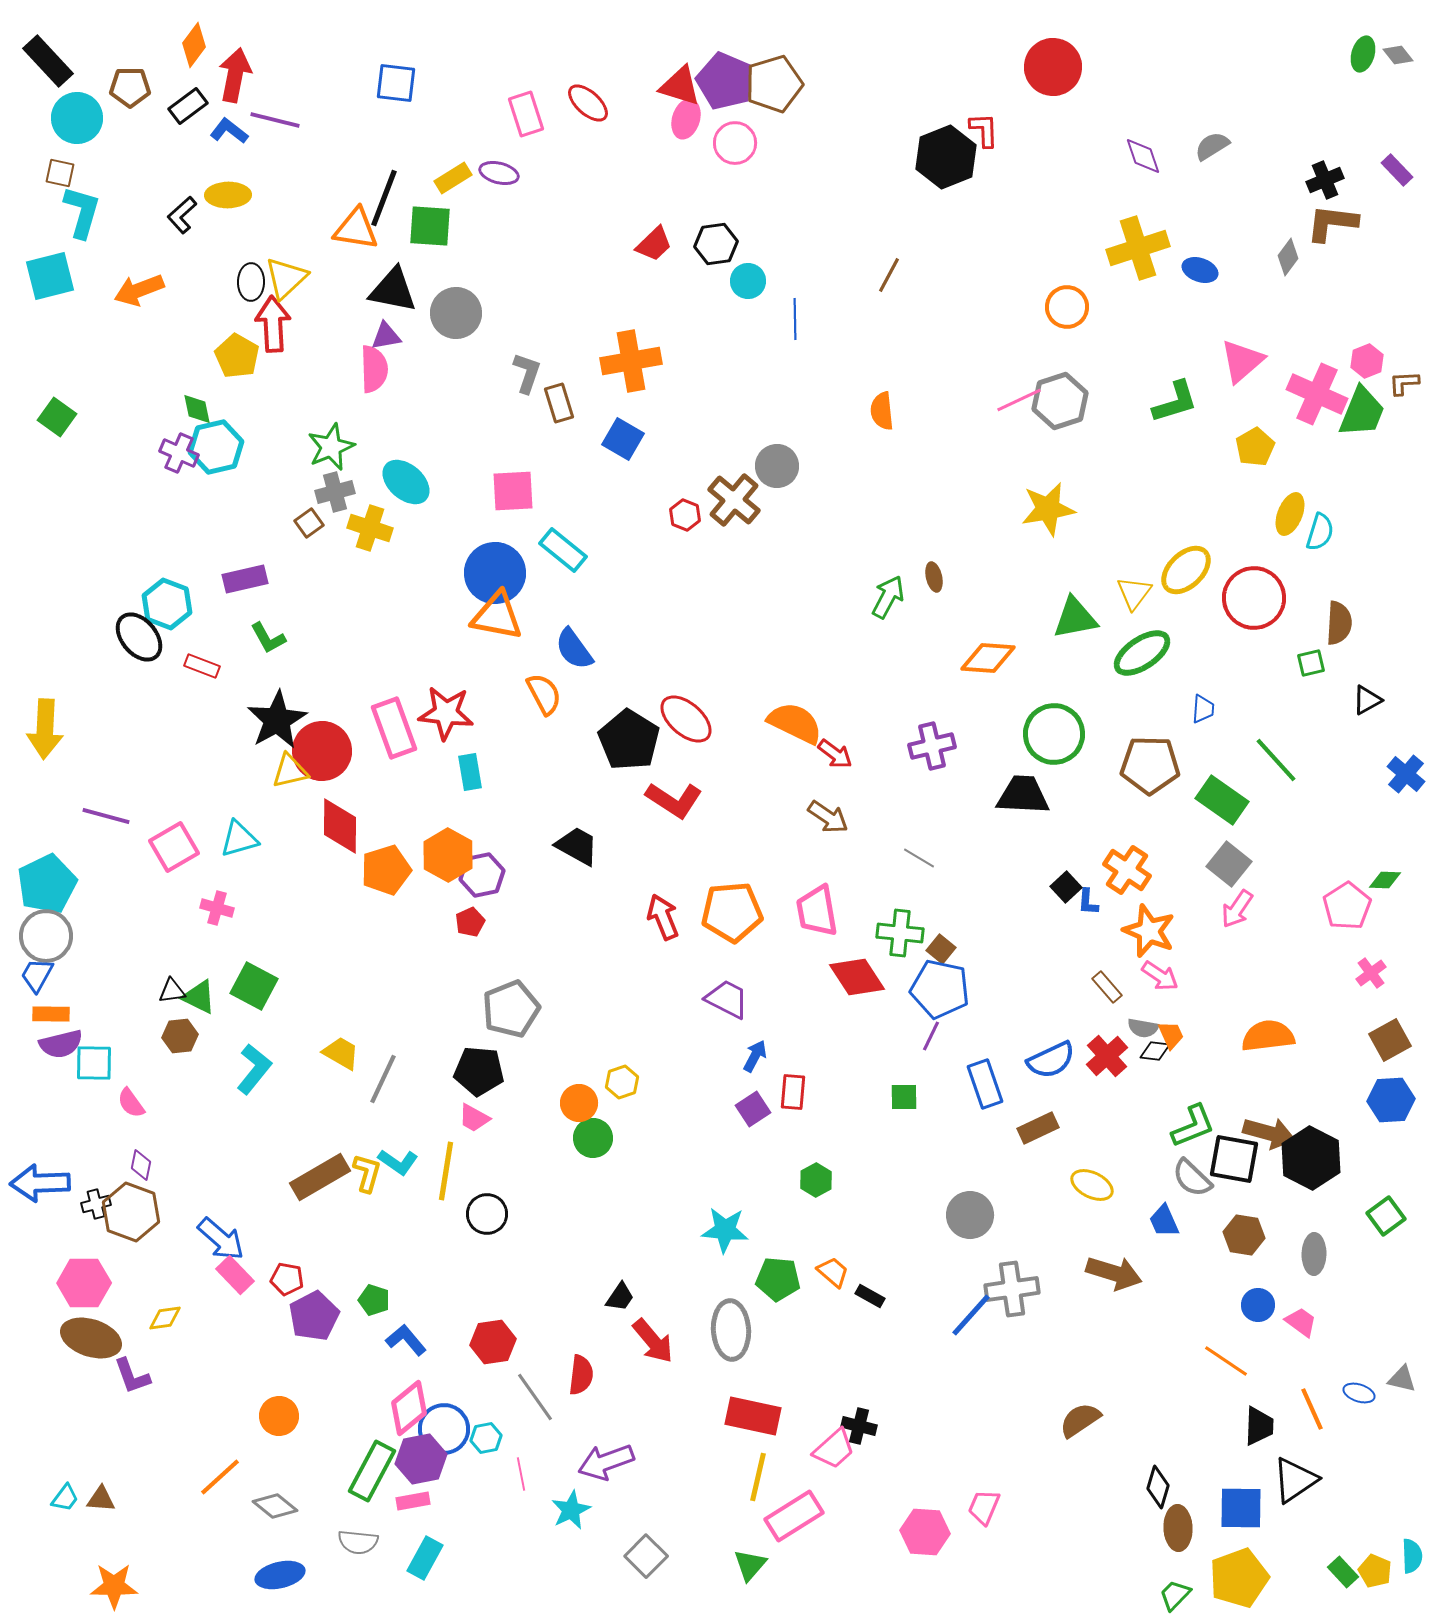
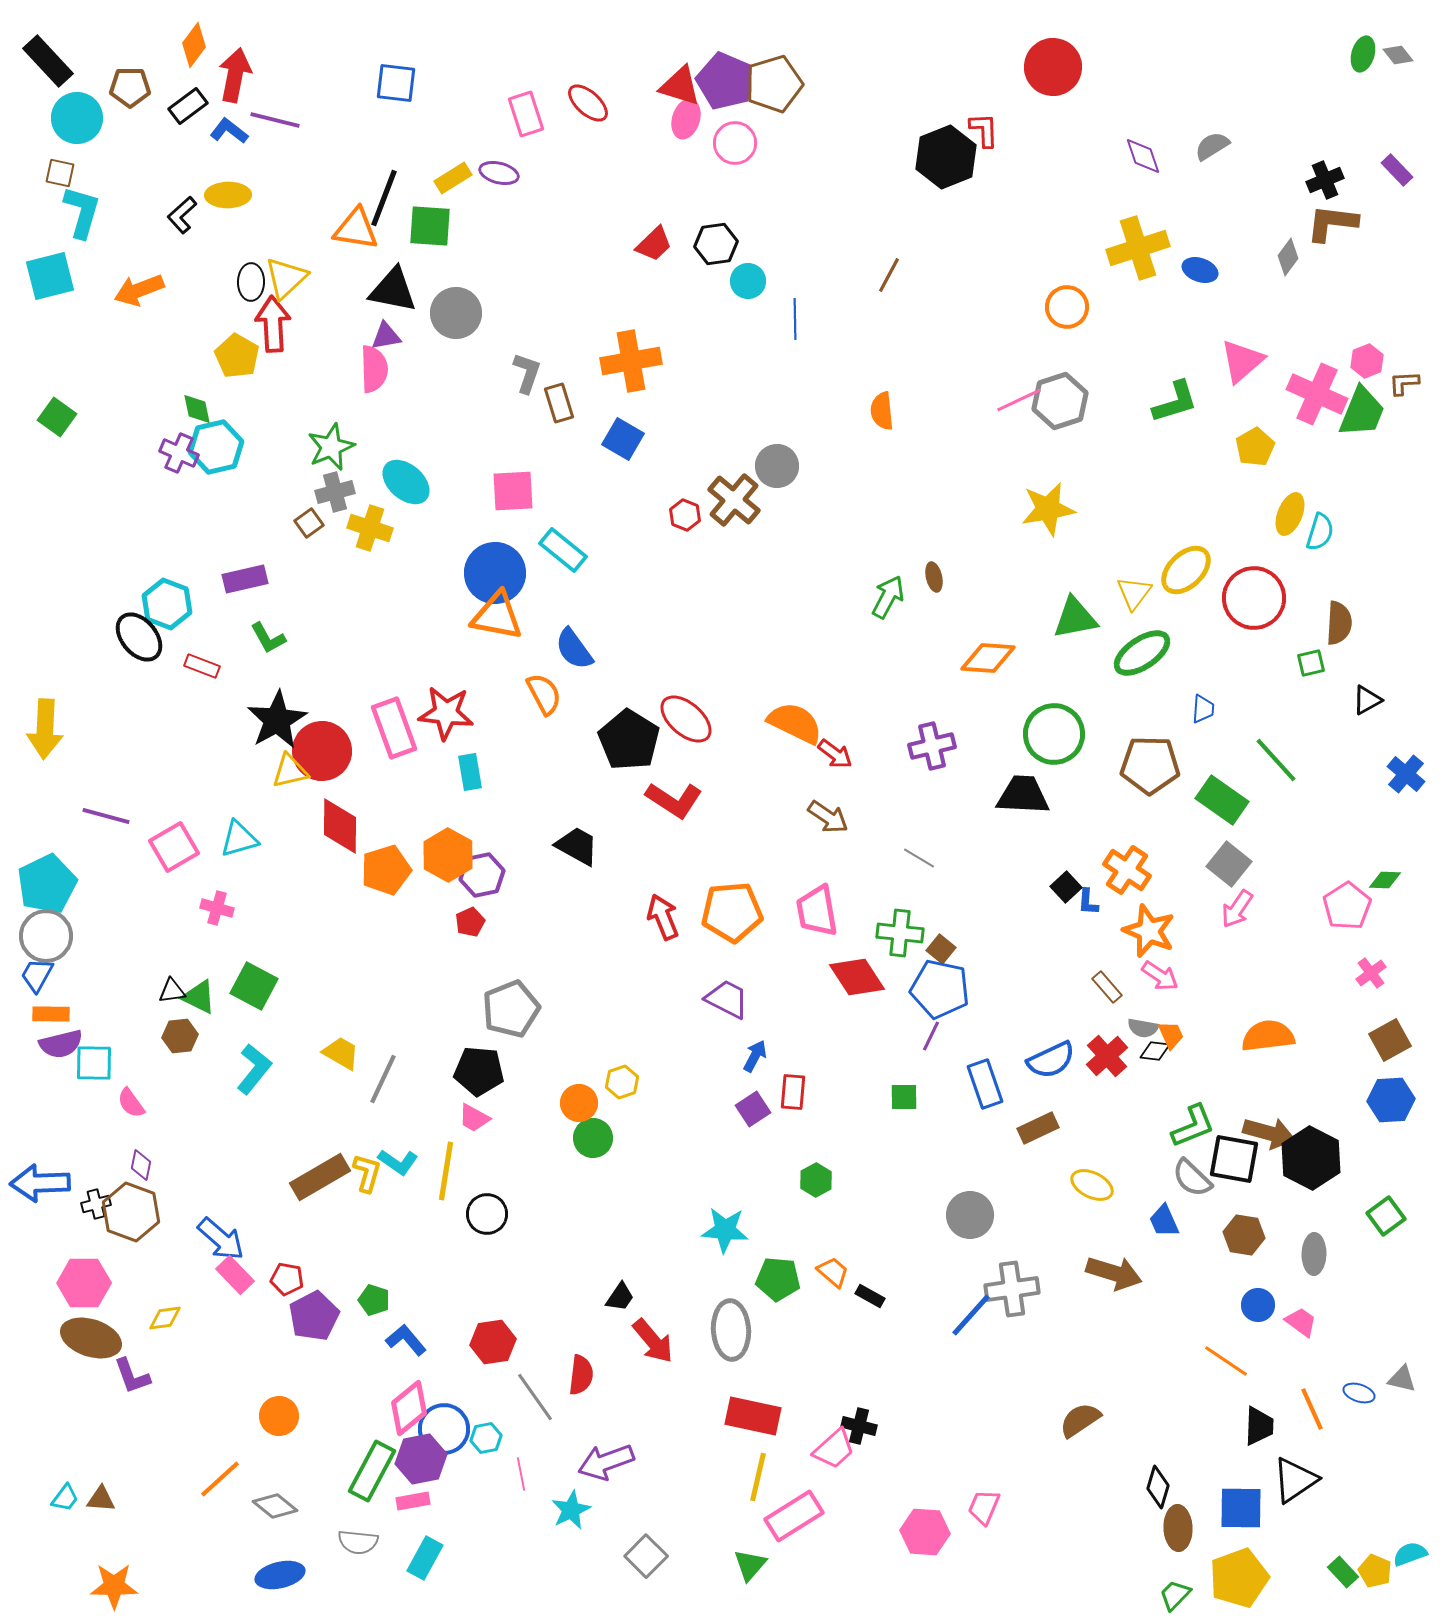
orange line at (220, 1477): moved 2 px down
cyan semicircle at (1412, 1556): moved 2 px left, 2 px up; rotated 108 degrees counterclockwise
